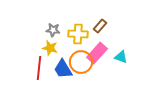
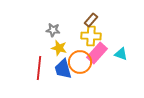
brown rectangle: moved 9 px left, 6 px up
yellow cross: moved 13 px right, 2 px down
yellow star: moved 9 px right
cyan triangle: moved 3 px up
orange circle: moved 1 px left
blue trapezoid: rotated 15 degrees clockwise
